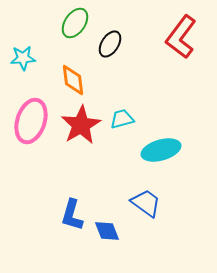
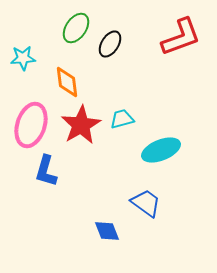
green ellipse: moved 1 px right, 5 px down
red L-shape: rotated 147 degrees counterclockwise
orange diamond: moved 6 px left, 2 px down
pink ellipse: moved 4 px down
cyan ellipse: rotated 6 degrees counterclockwise
blue L-shape: moved 26 px left, 44 px up
